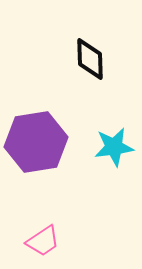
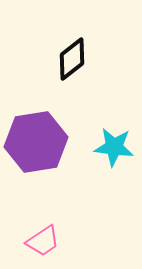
black diamond: moved 18 px left; rotated 54 degrees clockwise
cyan star: rotated 15 degrees clockwise
